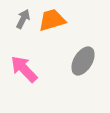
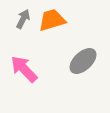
gray ellipse: rotated 16 degrees clockwise
